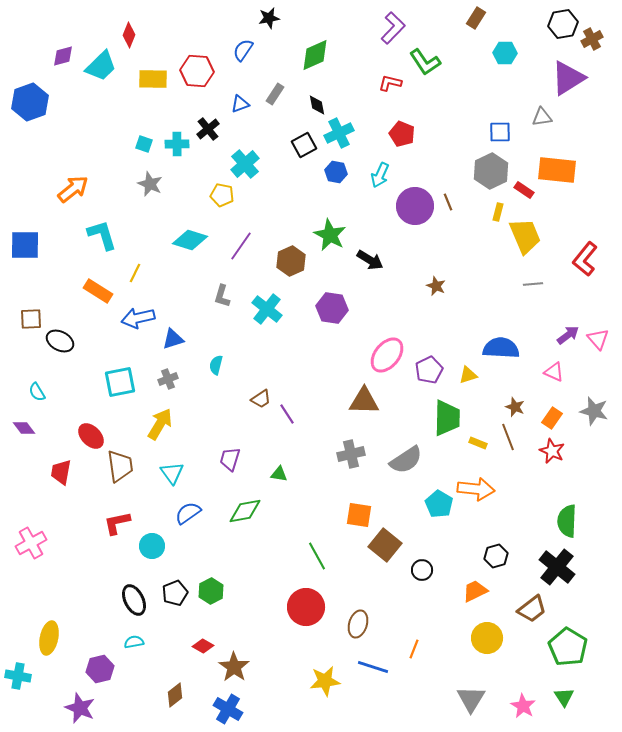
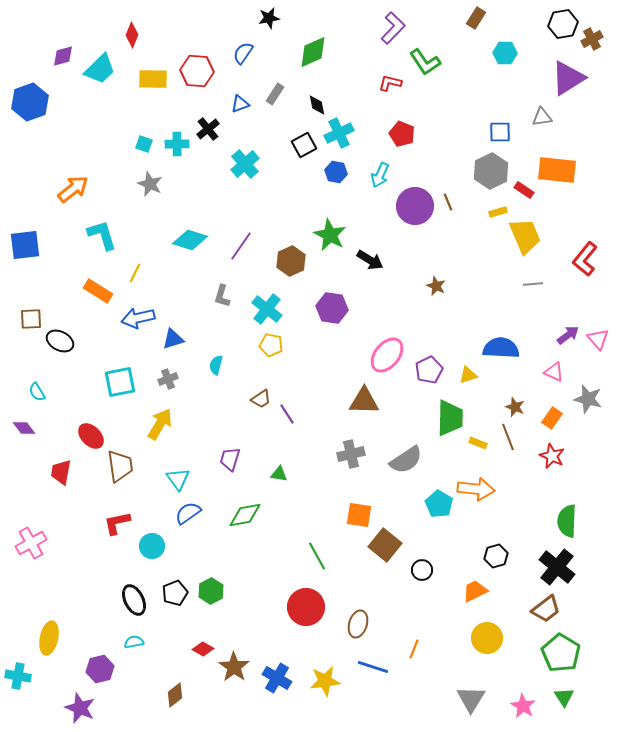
red diamond at (129, 35): moved 3 px right
blue semicircle at (243, 50): moved 3 px down
green diamond at (315, 55): moved 2 px left, 3 px up
cyan trapezoid at (101, 66): moved 1 px left, 3 px down
yellow pentagon at (222, 195): moved 49 px right, 150 px down
yellow rectangle at (498, 212): rotated 60 degrees clockwise
blue square at (25, 245): rotated 8 degrees counterclockwise
gray star at (594, 411): moved 6 px left, 12 px up
green trapezoid at (447, 418): moved 3 px right
red star at (552, 451): moved 5 px down
cyan triangle at (172, 473): moved 6 px right, 6 px down
green diamond at (245, 511): moved 4 px down
brown trapezoid at (532, 609): moved 14 px right
red diamond at (203, 646): moved 3 px down
green pentagon at (568, 647): moved 7 px left, 6 px down
blue cross at (228, 709): moved 49 px right, 31 px up
